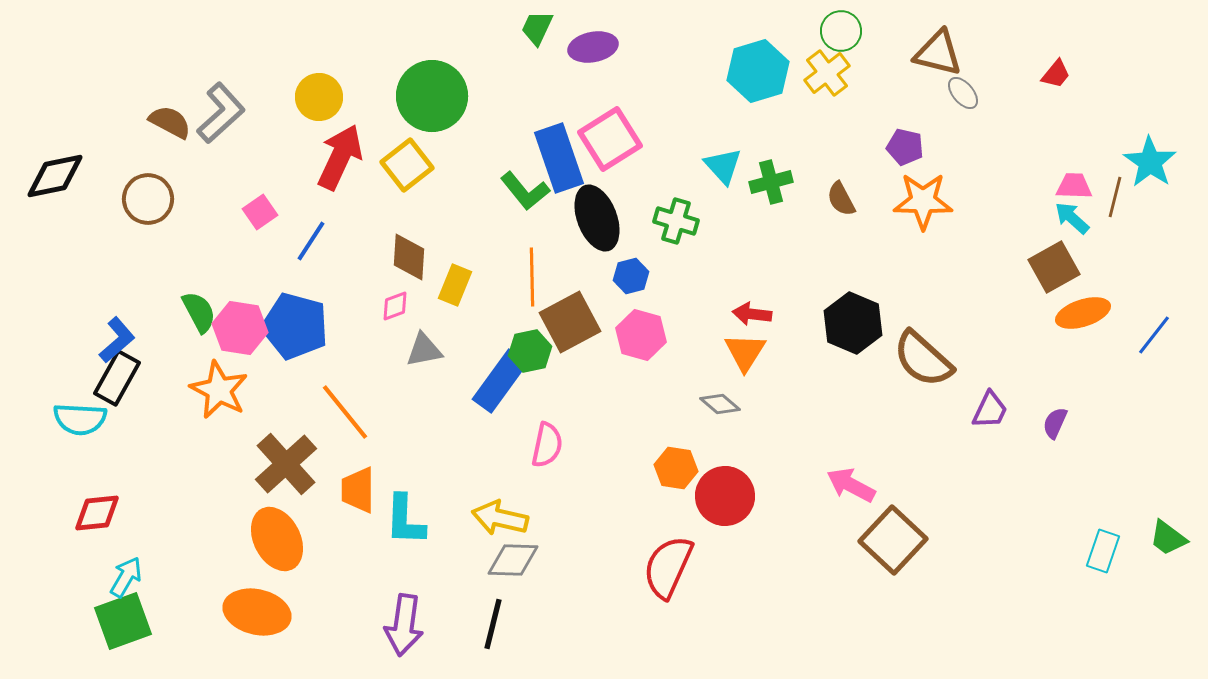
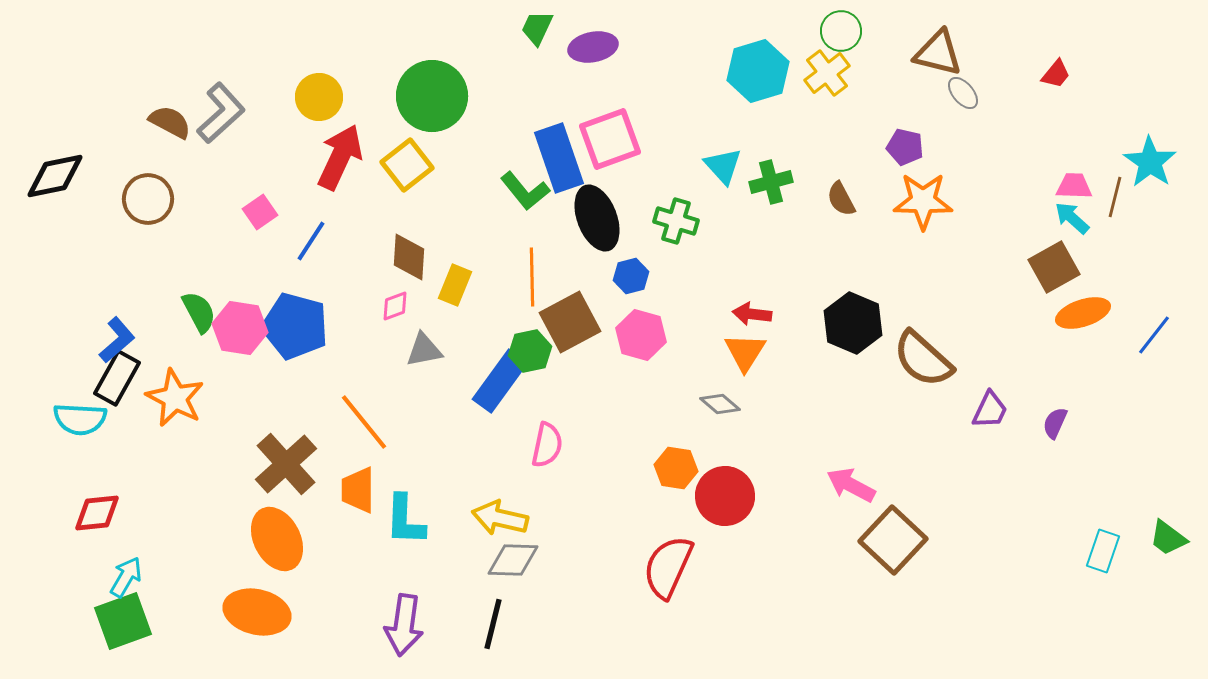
pink square at (610, 139): rotated 12 degrees clockwise
orange star at (219, 390): moved 44 px left, 8 px down
orange line at (345, 412): moved 19 px right, 10 px down
